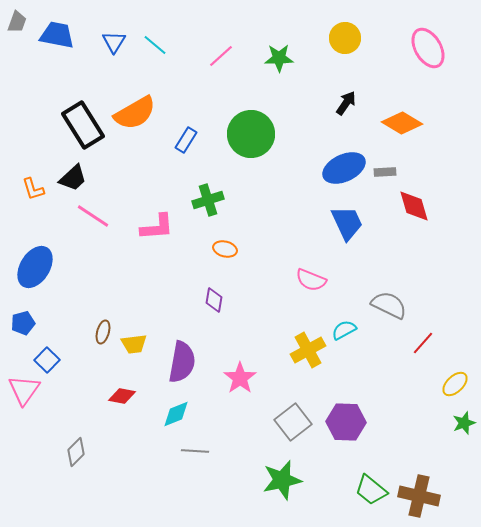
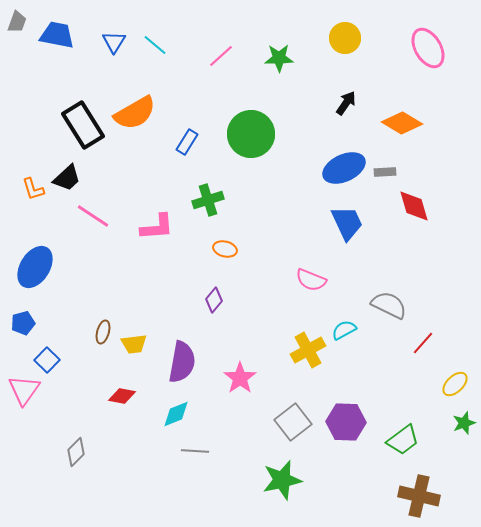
blue rectangle at (186, 140): moved 1 px right, 2 px down
black trapezoid at (73, 178): moved 6 px left
purple diamond at (214, 300): rotated 30 degrees clockwise
green trapezoid at (371, 490): moved 32 px right, 50 px up; rotated 76 degrees counterclockwise
